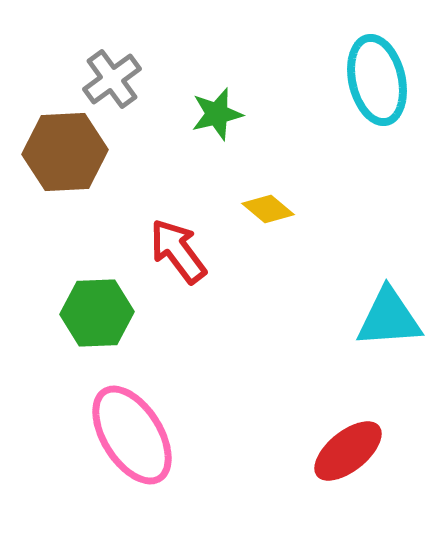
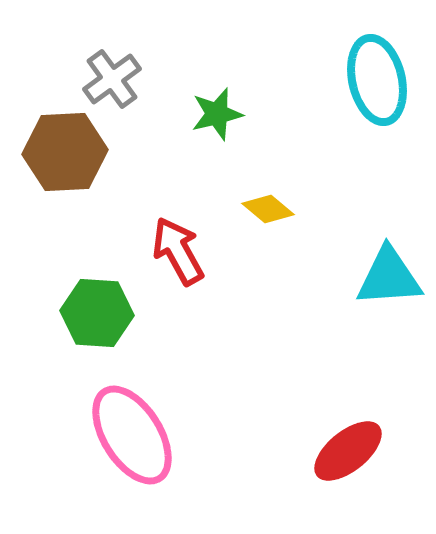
red arrow: rotated 8 degrees clockwise
green hexagon: rotated 6 degrees clockwise
cyan triangle: moved 41 px up
